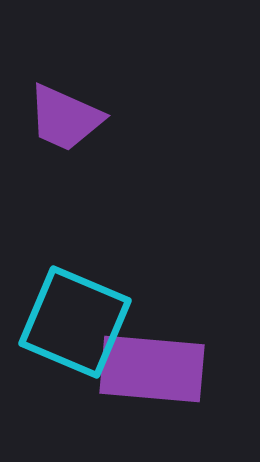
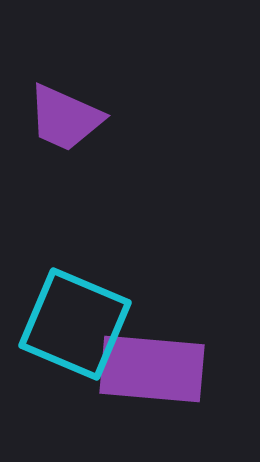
cyan square: moved 2 px down
